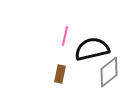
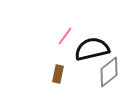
pink line: rotated 24 degrees clockwise
brown rectangle: moved 2 px left
